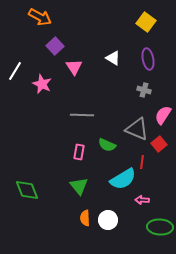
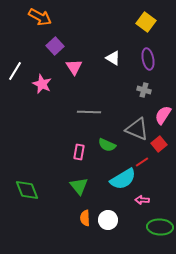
gray line: moved 7 px right, 3 px up
red line: rotated 48 degrees clockwise
